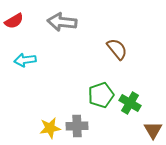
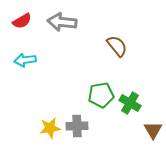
red semicircle: moved 8 px right
brown semicircle: moved 3 px up
green pentagon: rotated 10 degrees clockwise
